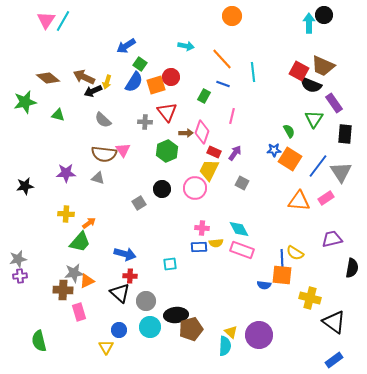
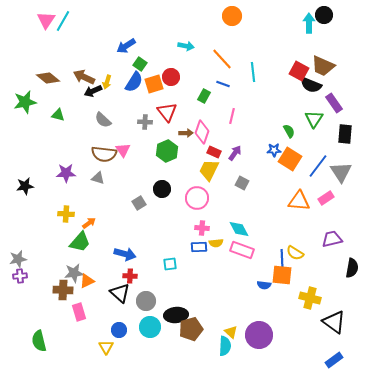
orange square at (156, 85): moved 2 px left, 1 px up
pink circle at (195, 188): moved 2 px right, 10 px down
